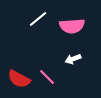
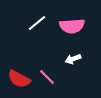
white line: moved 1 px left, 4 px down
